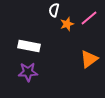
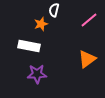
pink line: moved 2 px down
orange star: moved 26 px left
orange triangle: moved 2 px left
purple star: moved 9 px right, 2 px down
